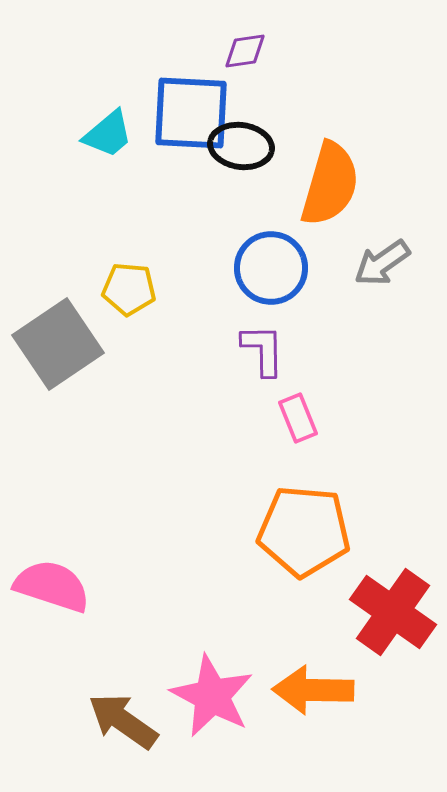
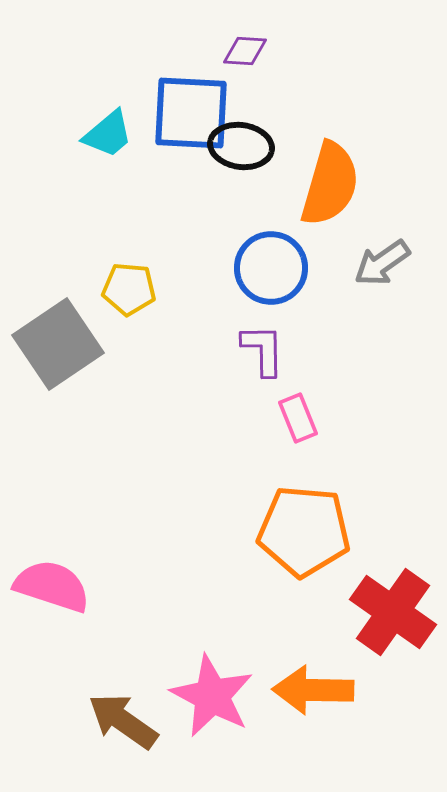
purple diamond: rotated 12 degrees clockwise
